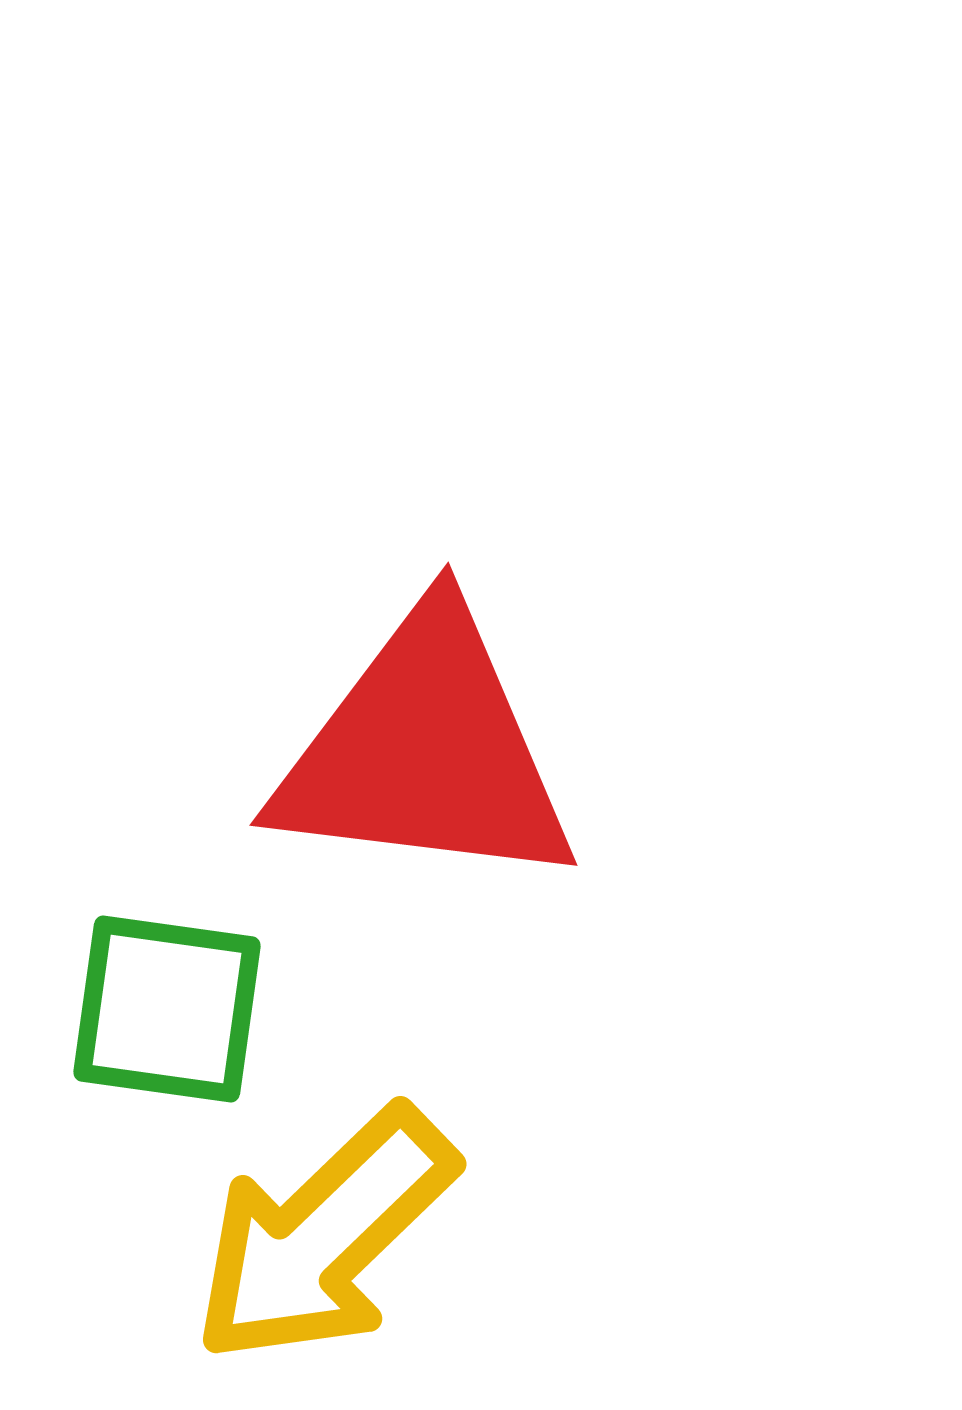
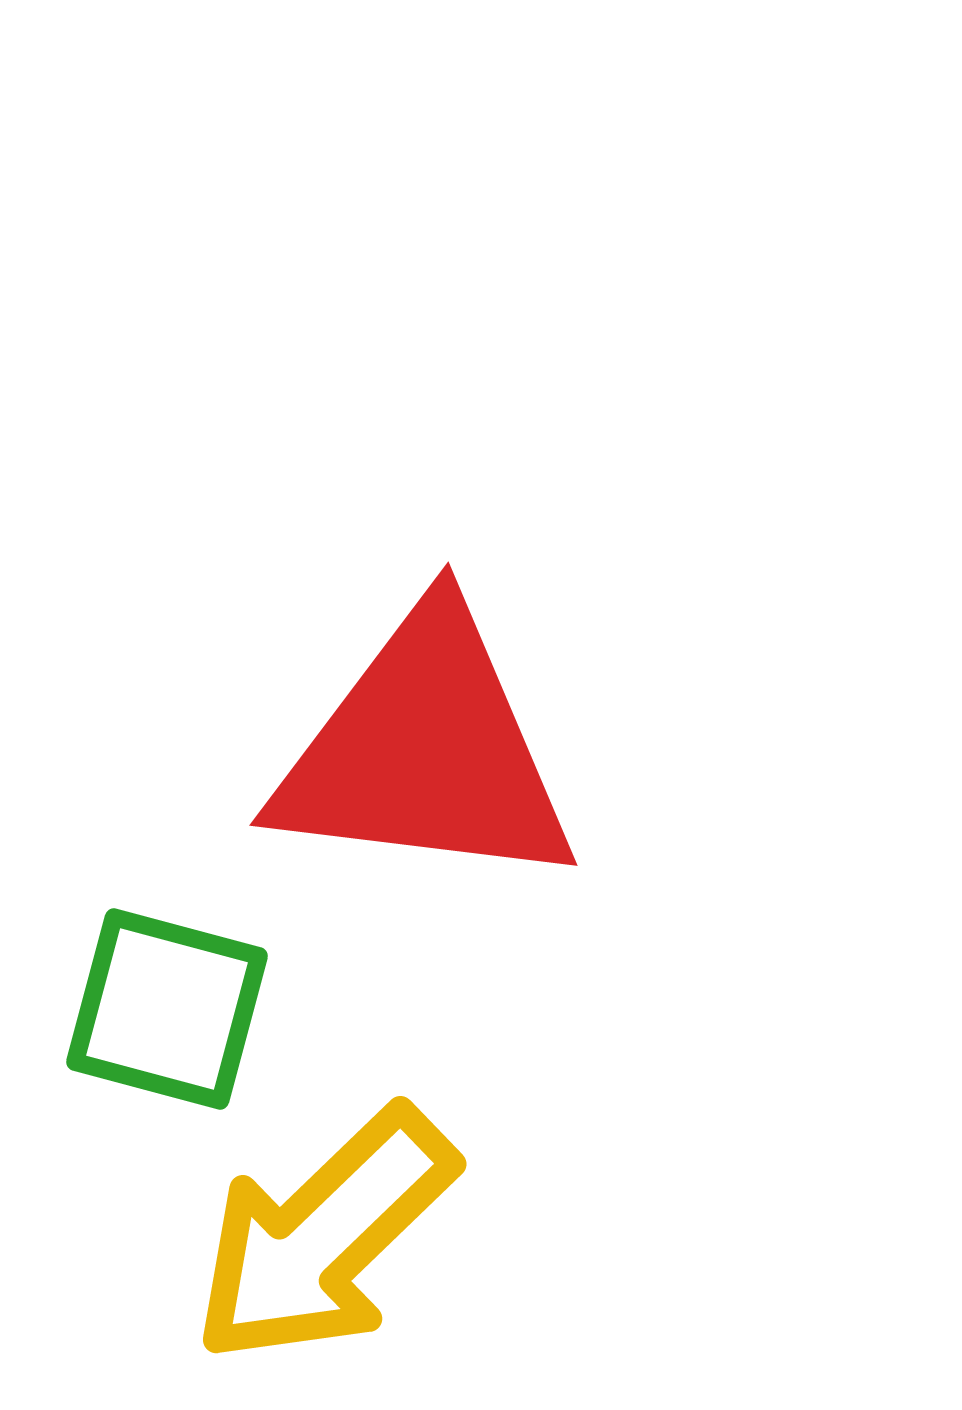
green square: rotated 7 degrees clockwise
